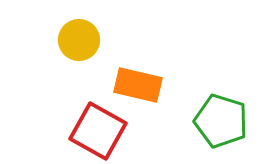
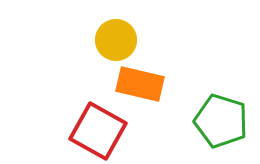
yellow circle: moved 37 px right
orange rectangle: moved 2 px right, 1 px up
